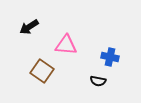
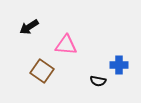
blue cross: moved 9 px right, 8 px down; rotated 12 degrees counterclockwise
